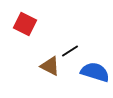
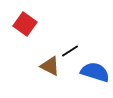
red square: rotated 10 degrees clockwise
